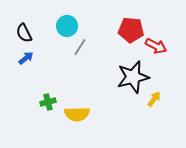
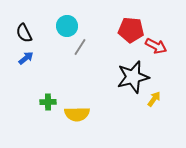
green cross: rotated 14 degrees clockwise
